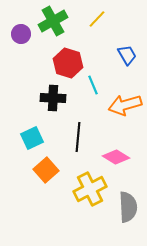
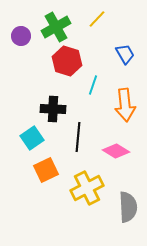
green cross: moved 3 px right, 6 px down
purple circle: moved 2 px down
blue trapezoid: moved 2 px left, 1 px up
red hexagon: moved 1 px left, 2 px up
cyan line: rotated 42 degrees clockwise
black cross: moved 11 px down
orange arrow: rotated 80 degrees counterclockwise
cyan square: rotated 10 degrees counterclockwise
pink diamond: moved 6 px up
orange square: rotated 15 degrees clockwise
yellow cross: moved 3 px left, 1 px up
